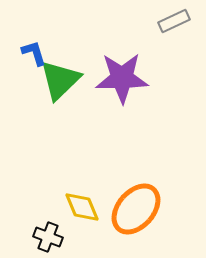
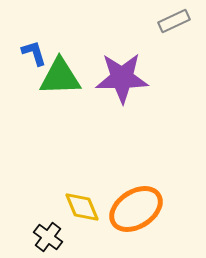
green triangle: moved 3 px up; rotated 42 degrees clockwise
orange ellipse: rotated 16 degrees clockwise
black cross: rotated 16 degrees clockwise
